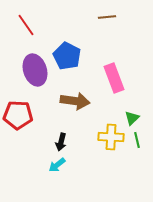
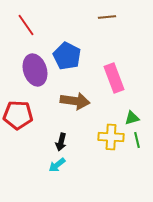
green triangle: rotated 28 degrees clockwise
